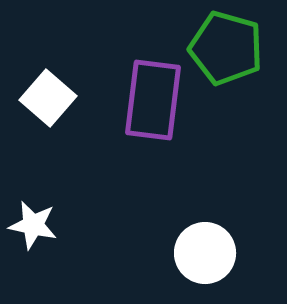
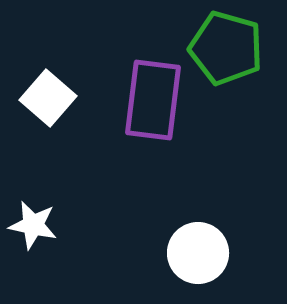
white circle: moved 7 px left
